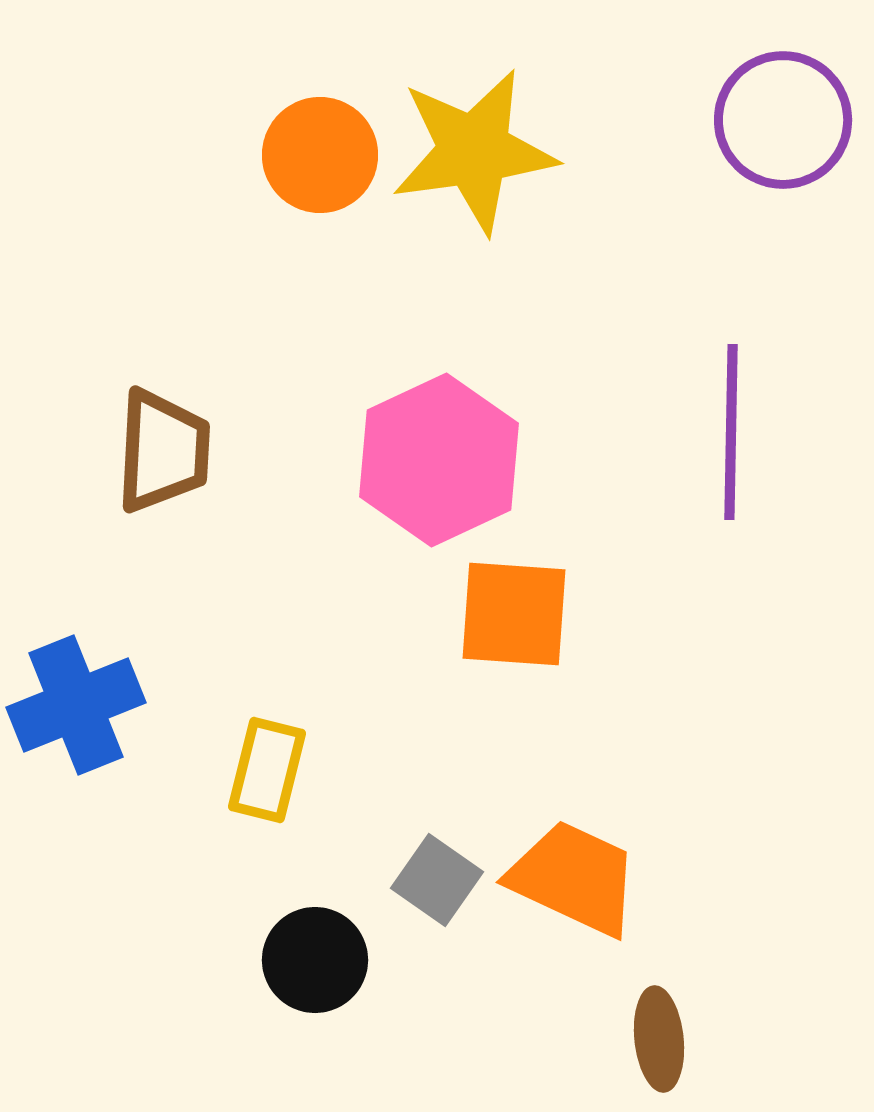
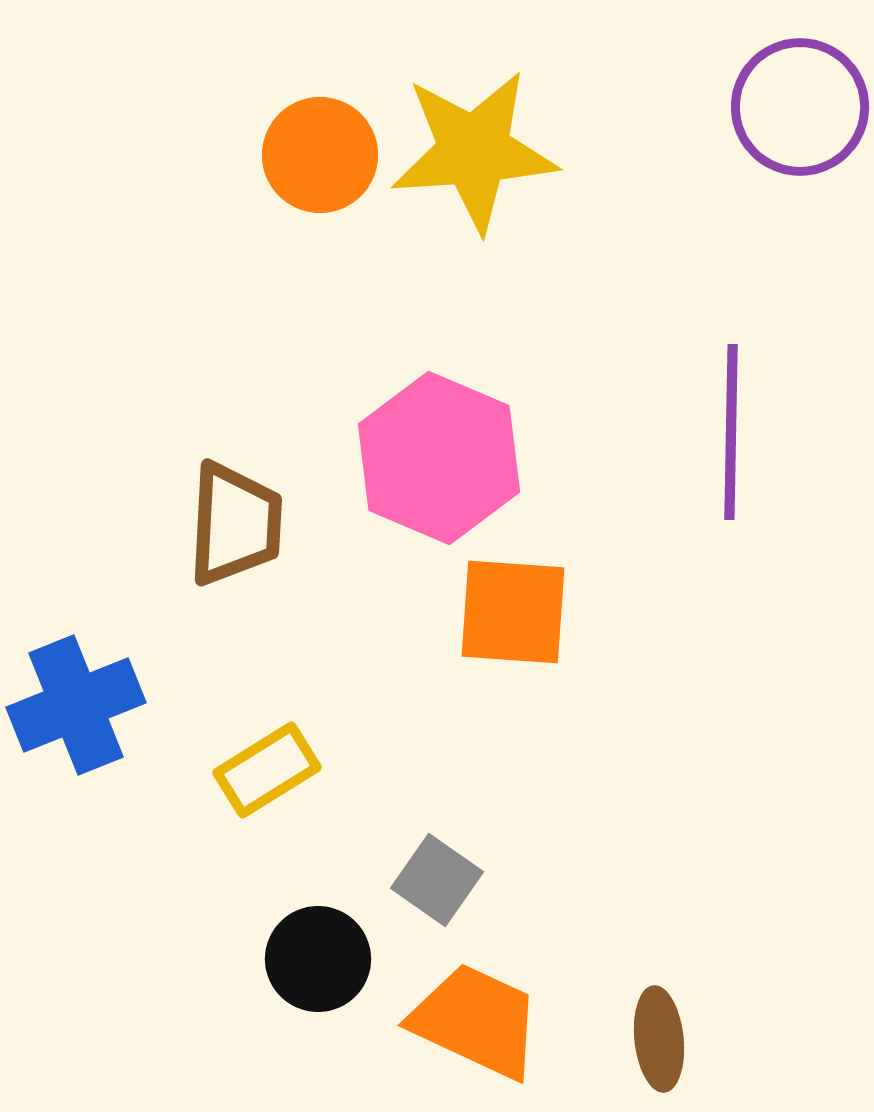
purple circle: moved 17 px right, 13 px up
yellow star: rotated 4 degrees clockwise
brown trapezoid: moved 72 px right, 73 px down
pink hexagon: moved 2 px up; rotated 12 degrees counterclockwise
orange square: moved 1 px left, 2 px up
yellow rectangle: rotated 44 degrees clockwise
orange trapezoid: moved 98 px left, 143 px down
black circle: moved 3 px right, 1 px up
